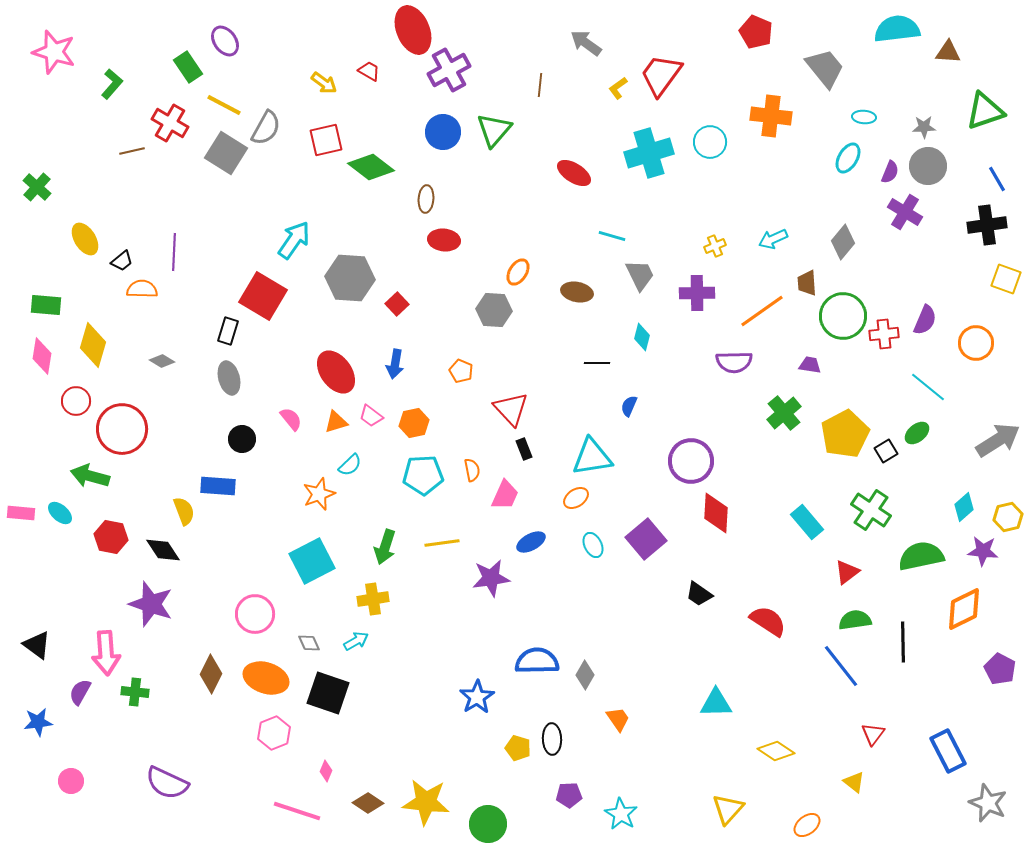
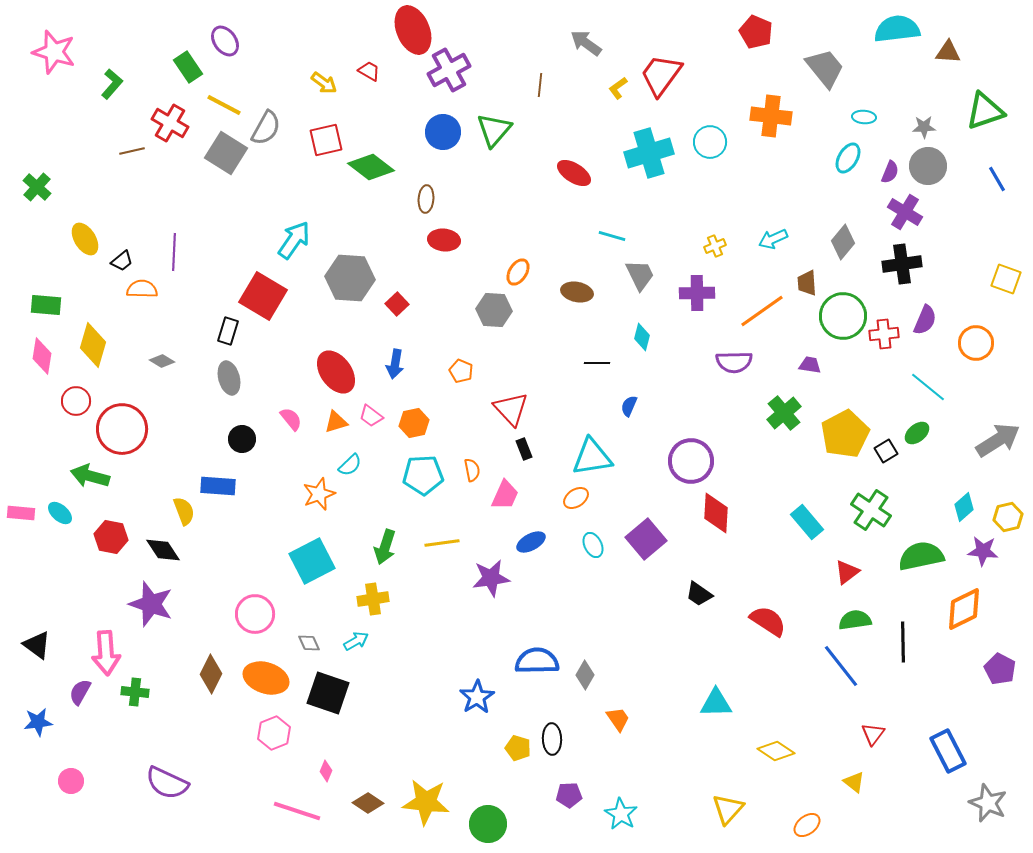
black cross at (987, 225): moved 85 px left, 39 px down
